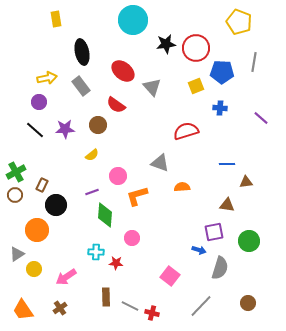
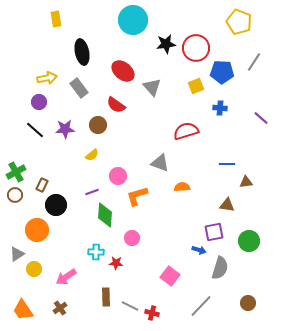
gray line at (254, 62): rotated 24 degrees clockwise
gray rectangle at (81, 86): moved 2 px left, 2 px down
